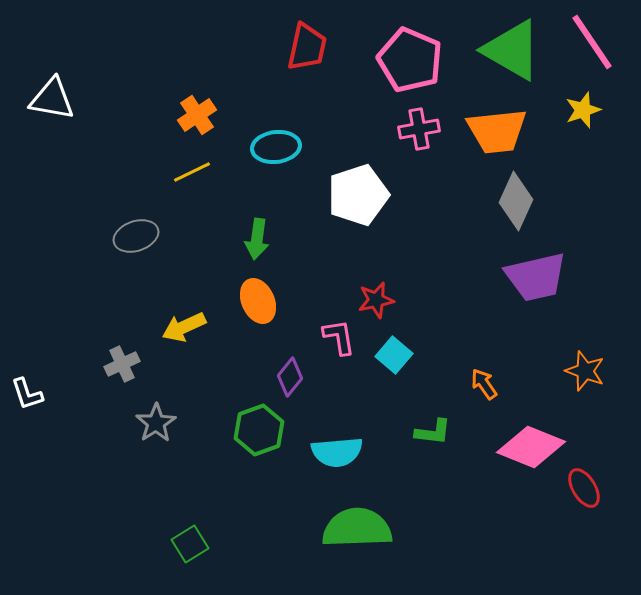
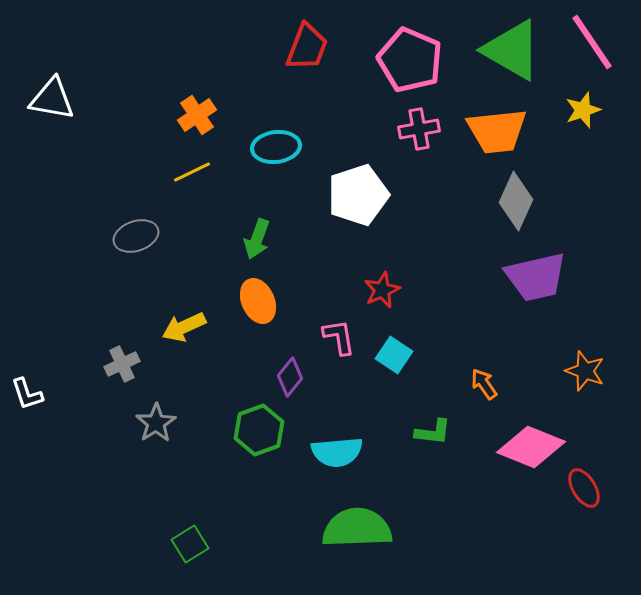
red trapezoid: rotated 9 degrees clockwise
green arrow: rotated 12 degrees clockwise
red star: moved 6 px right, 10 px up; rotated 12 degrees counterclockwise
cyan square: rotated 6 degrees counterclockwise
